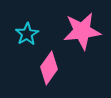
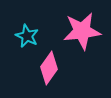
cyan star: moved 2 px down; rotated 15 degrees counterclockwise
